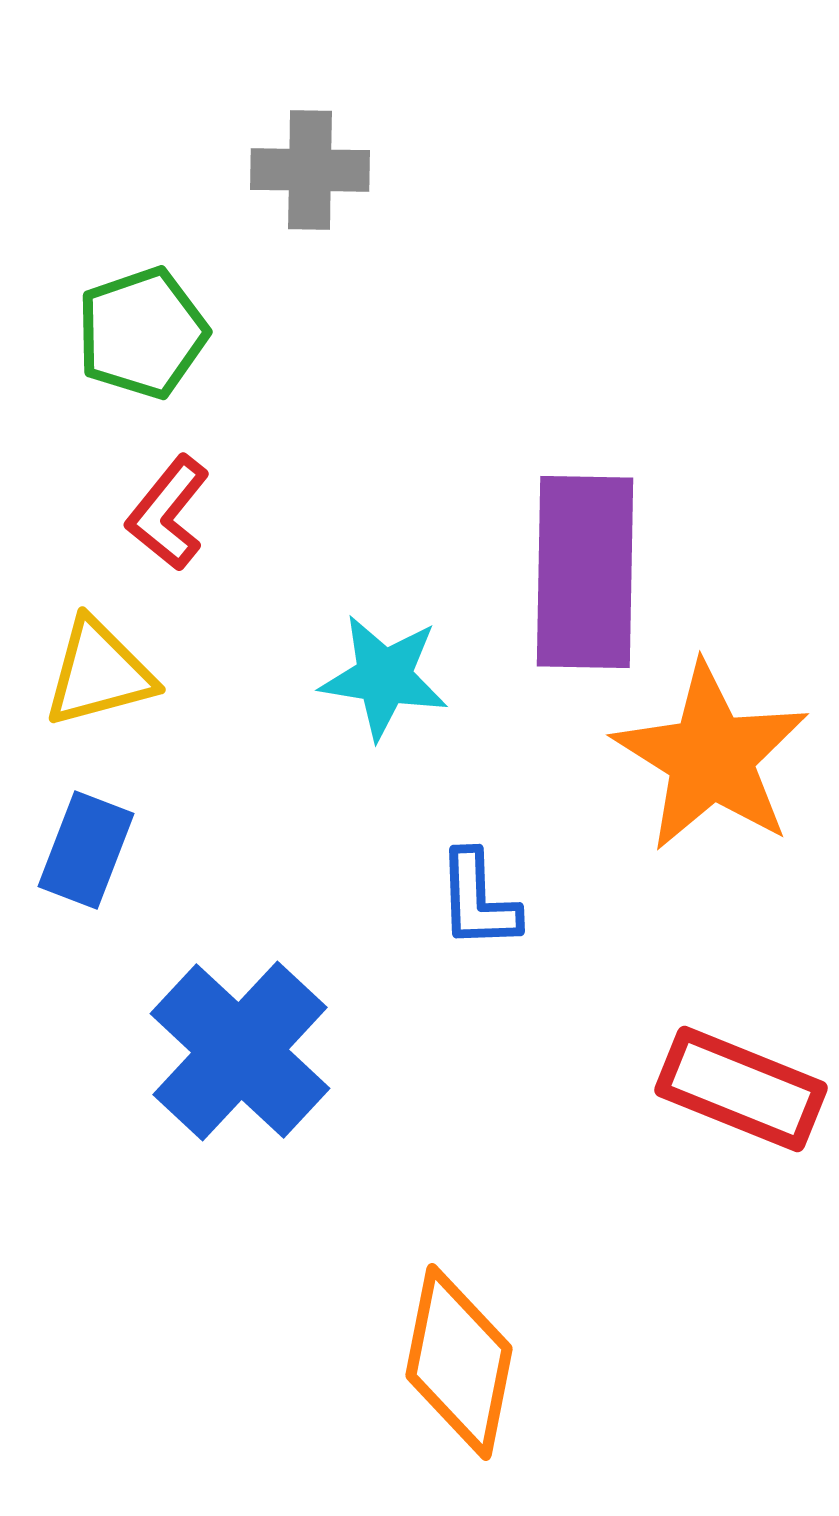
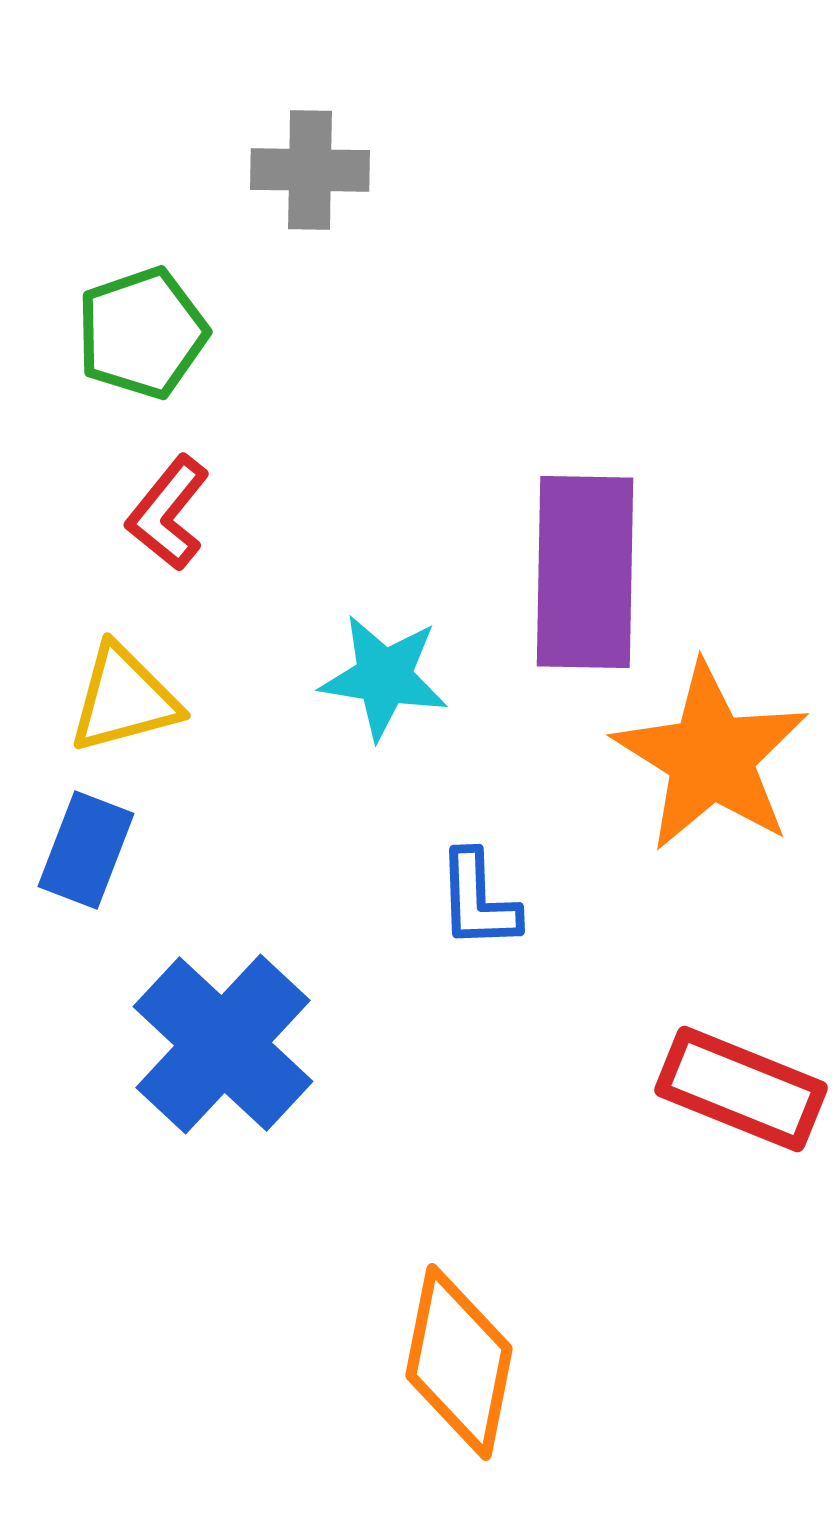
yellow triangle: moved 25 px right, 26 px down
blue cross: moved 17 px left, 7 px up
